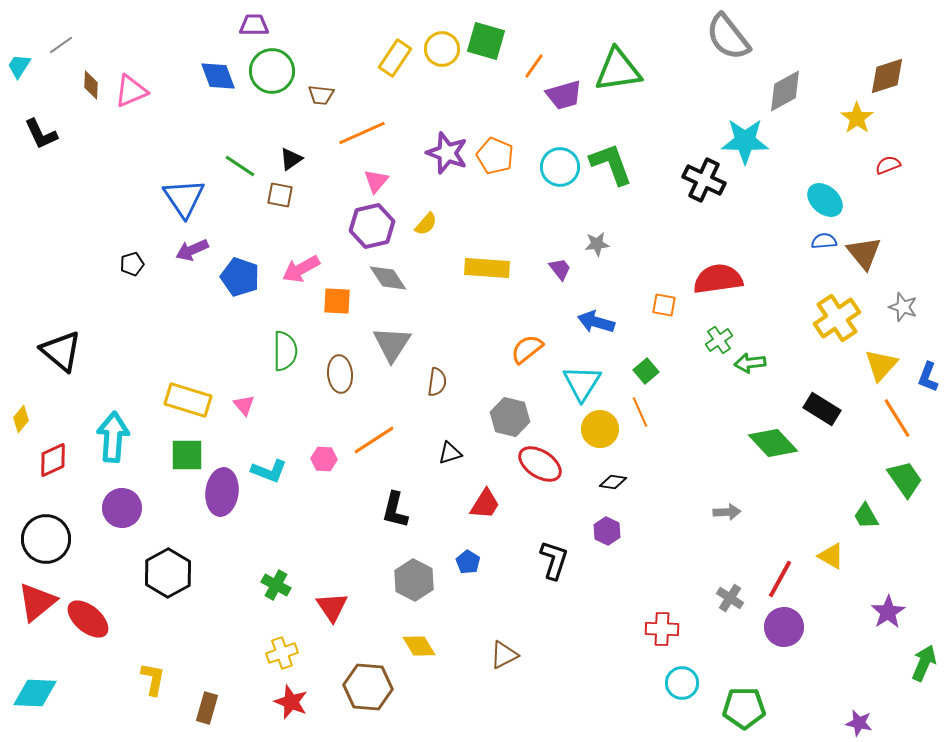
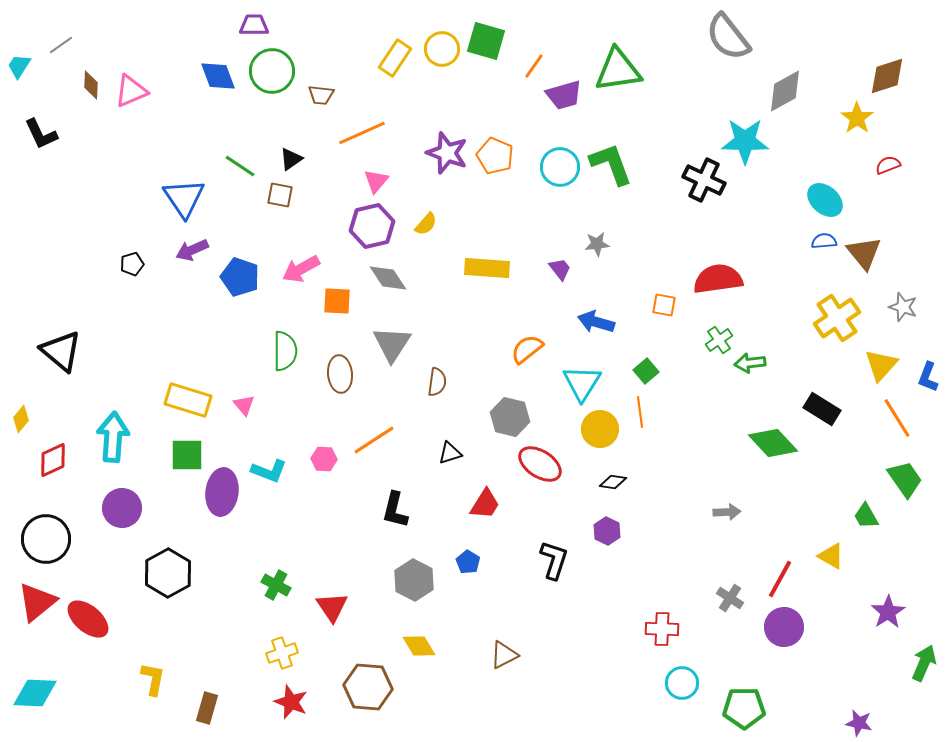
orange line at (640, 412): rotated 16 degrees clockwise
